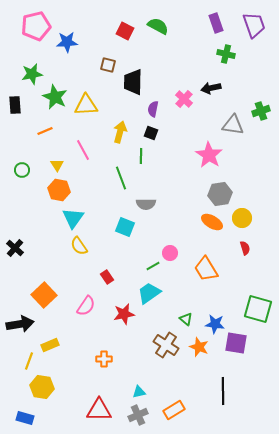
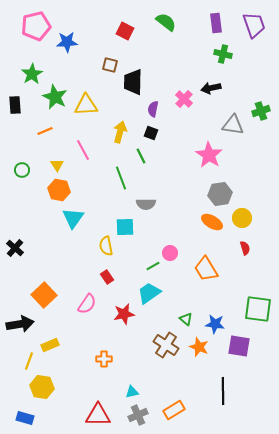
purple rectangle at (216, 23): rotated 12 degrees clockwise
green semicircle at (158, 26): moved 8 px right, 4 px up; rotated 10 degrees clockwise
green cross at (226, 54): moved 3 px left
brown square at (108, 65): moved 2 px right
green star at (32, 74): rotated 20 degrees counterclockwise
green line at (141, 156): rotated 28 degrees counterclockwise
cyan square at (125, 227): rotated 24 degrees counterclockwise
yellow semicircle at (79, 246): moved 27 px right; rotated 24 degrees clockwise
pink semicircle at (86, 306): moved 1 px right, 2 px up
green square at (258, 309): rotated 8 degrees counterclockwise
purple square at (236, 343): moved 3 px right, 3 px down
cyan triangle at (139, 392): moved 7 px left
red triangle at (99, 410): moved 1 px left, 5 px down
